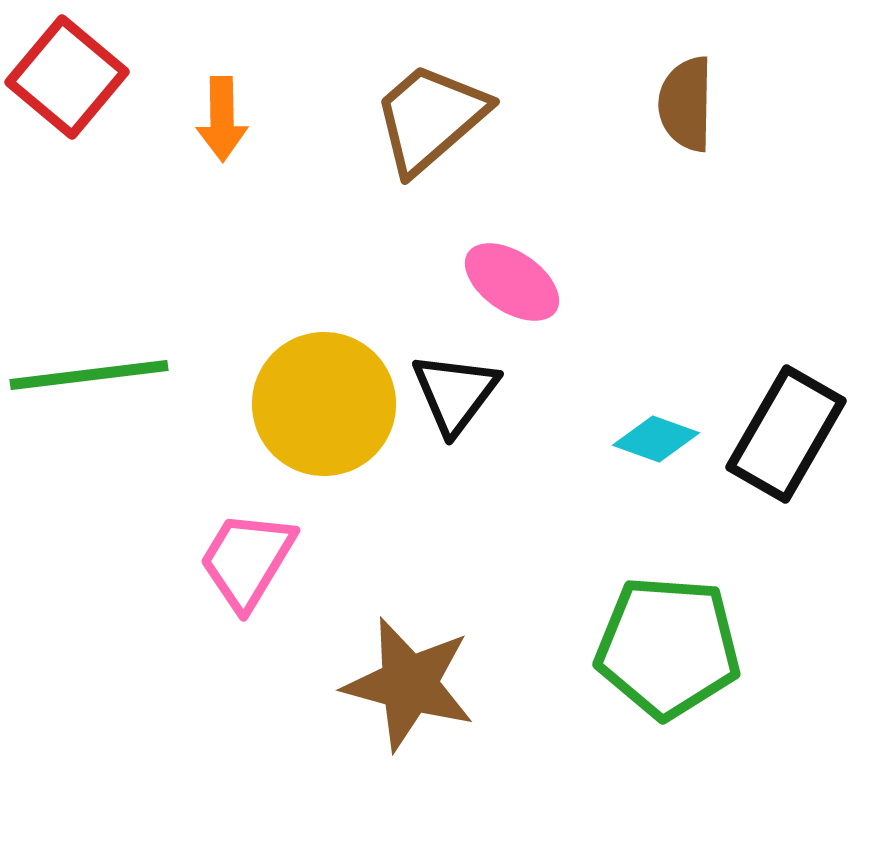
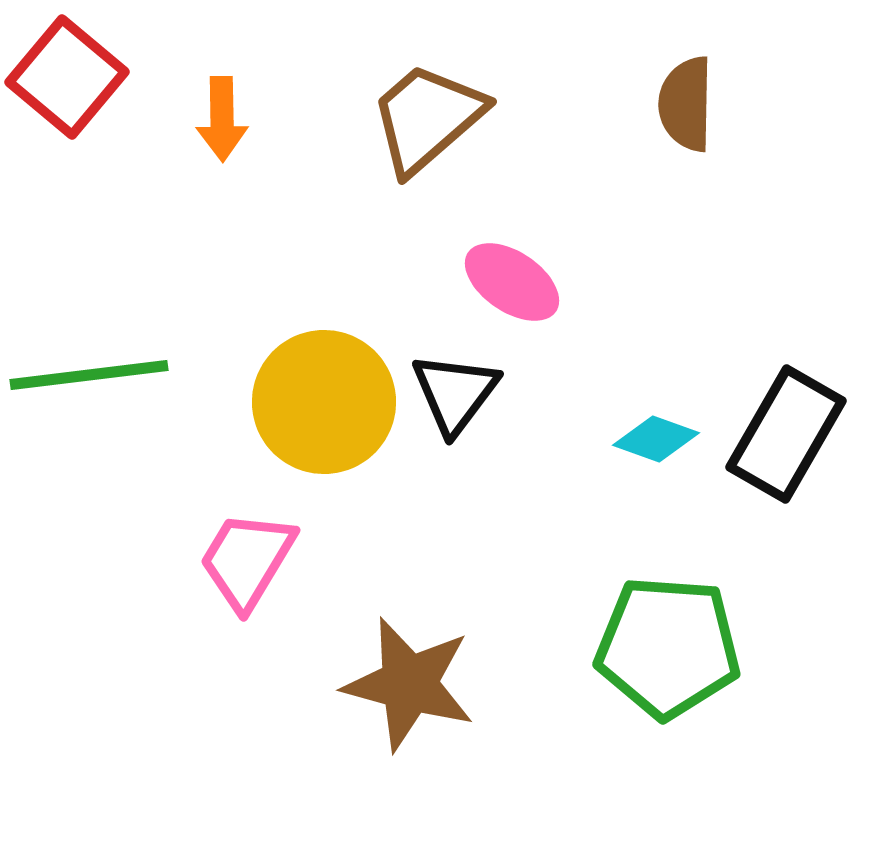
brown trapezoid: moved 3 px left
yellow circle: moved 2 px up
